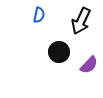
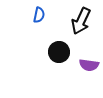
purple semicircle: rotated 54 degrees clockwise
